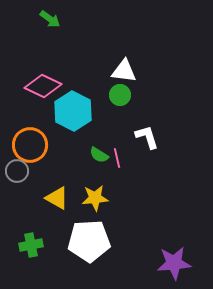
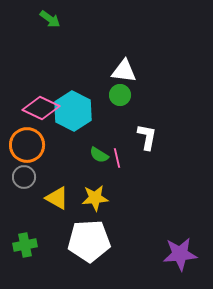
pink diamond: moved 2 px left, 22 px down
white L-shape: rotated 28 degrees clockwise
orange circle: moved 3 px left
gray circle: moved 7 px right, 6 px down
green cross: moved 6 px left
purple star: moved 6 px right, 9 px up
